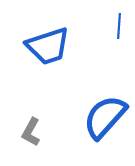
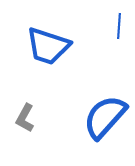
blue trapezoid: rotated 36 degrees clockwise
gray L-shape: moved 6 px left, 14 px up
